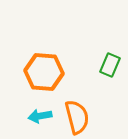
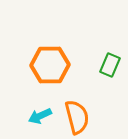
orange hexagon: moved 6 px right, 7 px up; rotated 6 degrees counterclockwise
cyan arrow: rotated 15 degrees counterclockwise
